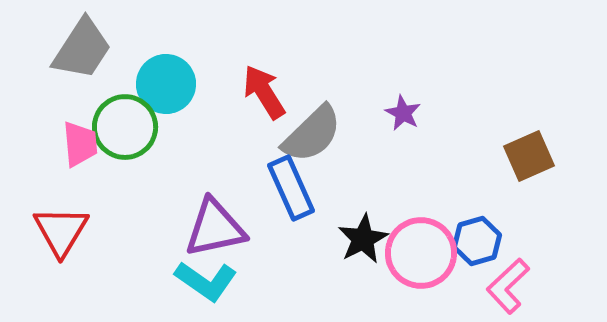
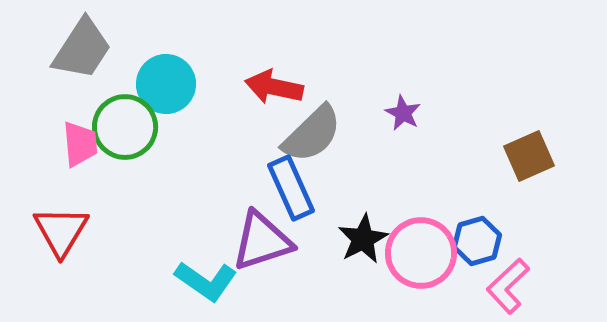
red arrow: moved 10 px right, 5 px up; rotated 46 degrees counterclockwise
purple triangle: moved 47 px right, 13 px down; rotated 6 degrees counterclockwise
